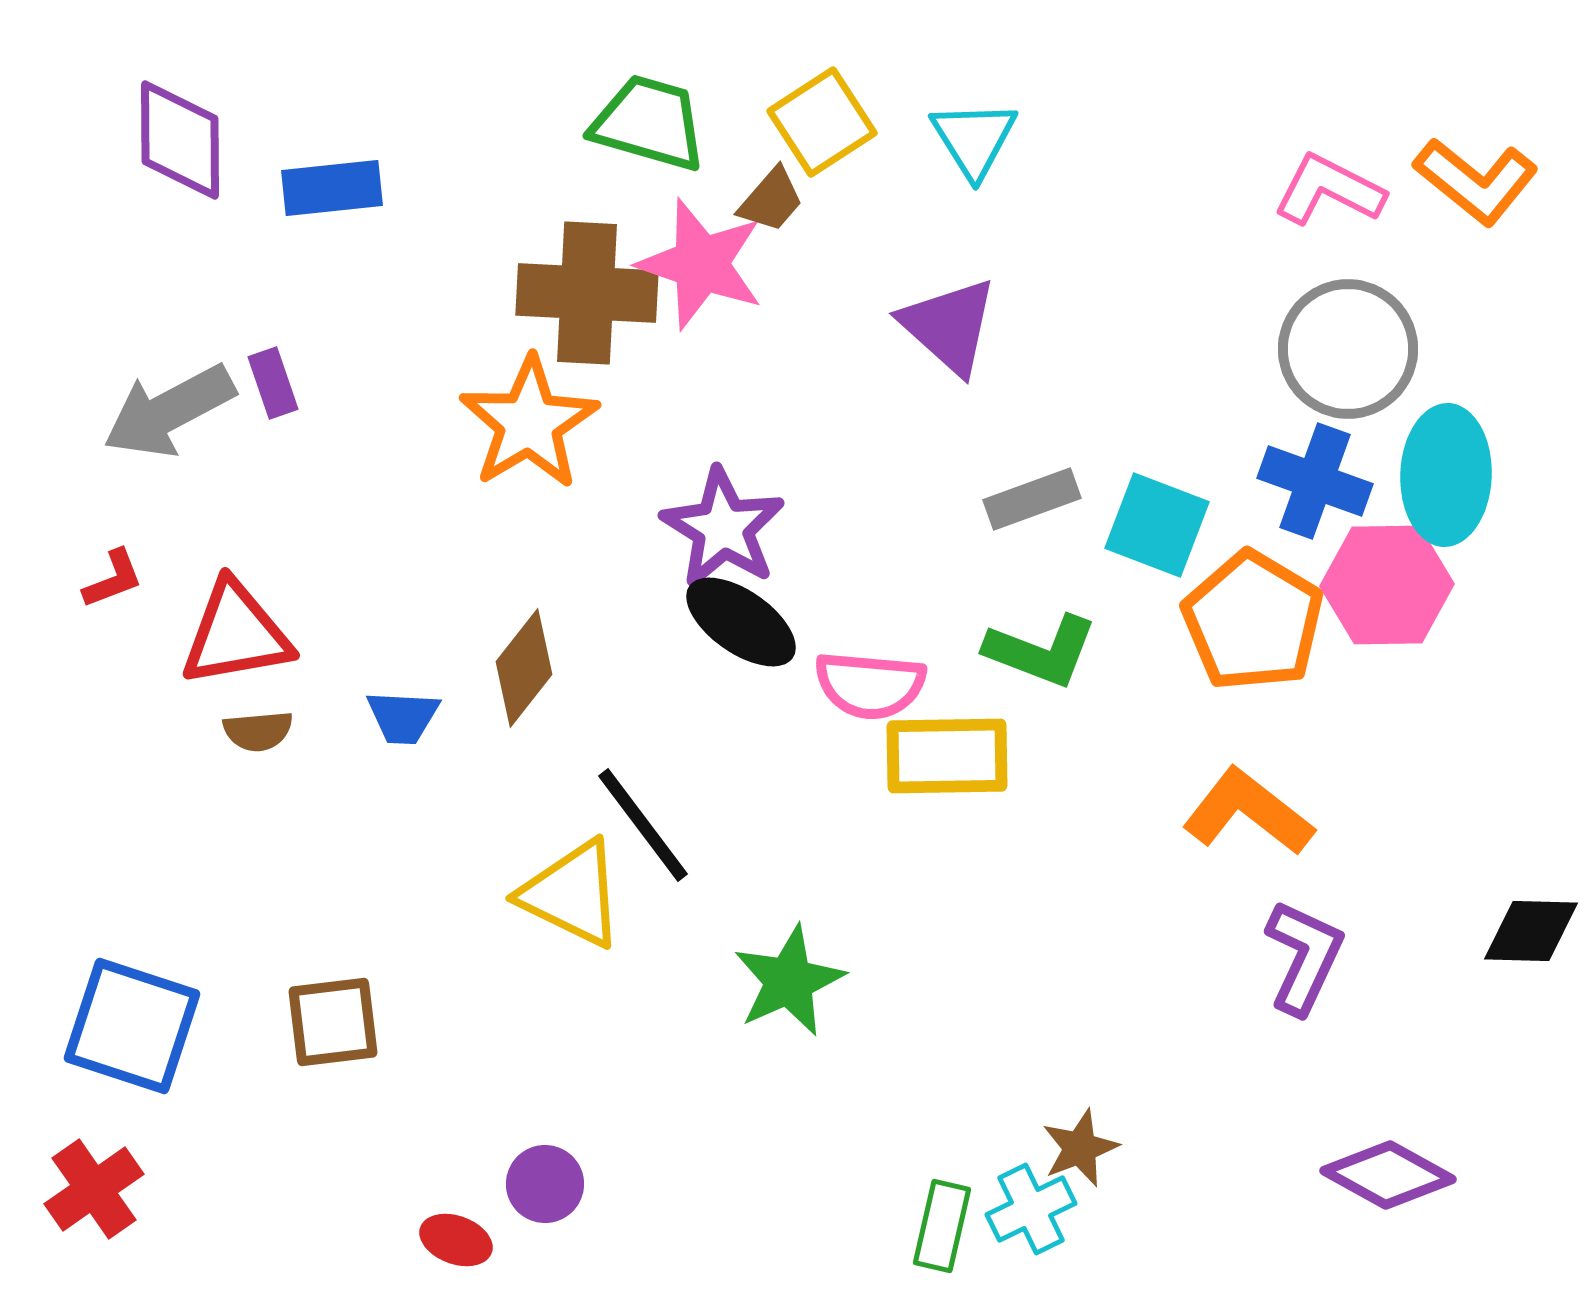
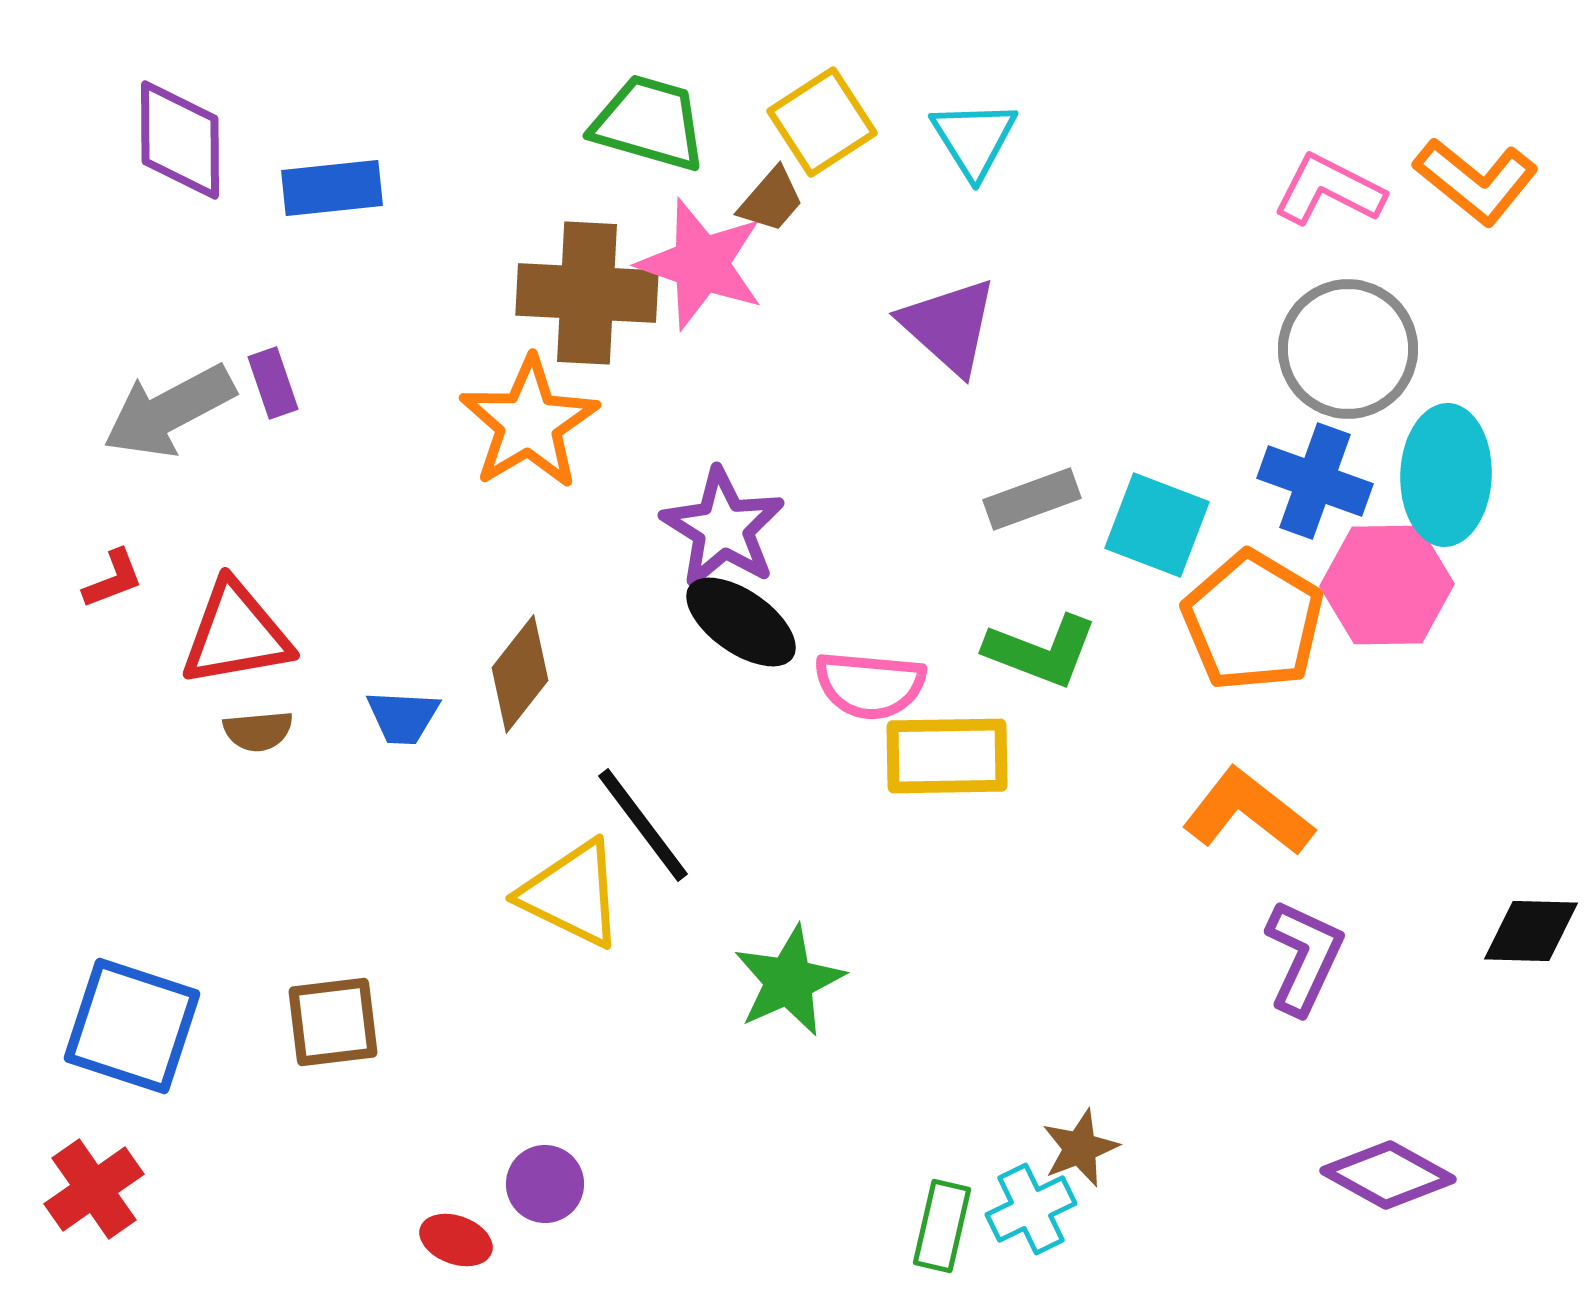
brown diamond at (524, 668): moved 4 px left, 6 px down
